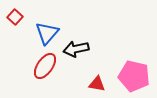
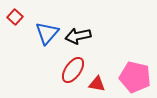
black arrow: moved 2 px right, 13 px up
red ellipse: moved 28 px right, 4 px down
pink pentagon: moved 1 px right, 1 px down
